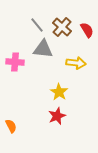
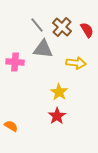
red star: rotated 12 degrees counterclockwise
orange semicircle: rotated 32 degrees counterclockwise
